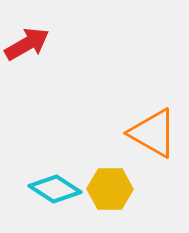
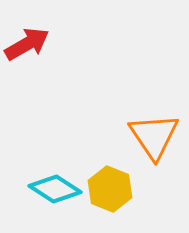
orange triangle: moved 1 px right, 3 px down; rotated 26 degrees clockwise
yellow hexagon: rotated 21 degrees clockwise
